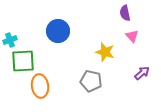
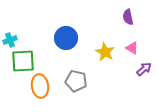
purple semicircle: moved 3 px right, 4 px down
blue circle: moved 8 px right, 7 px down
pink triangle: moved 12 px down; rotated 16 degrees counterclockwise
yellow star: rotated 12 degrees clockwise
purple arrow: moved 2 px right, 4 px up
gray pentagon: moved 15 px left
